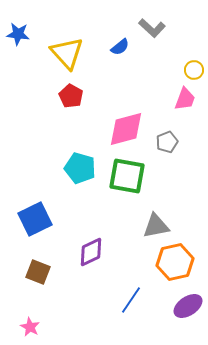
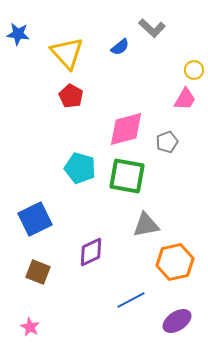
pink trapezoid: rotated 10 degrees clockwise
gray triangle: moved 10 px left, 1 px up
blue line: rotated 28 degrees clockwise
purple ellipse: moved 11 px left, 15 px down
